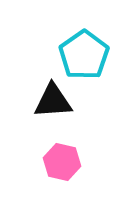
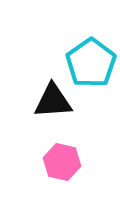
cyan pentagon: moved 7 px right, 8 px down
